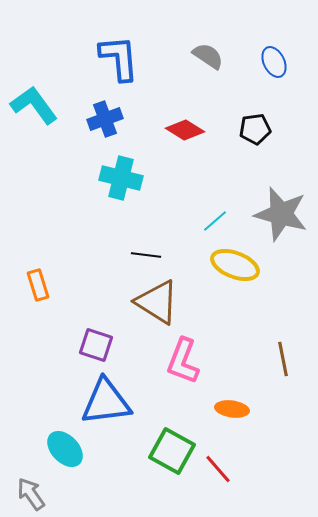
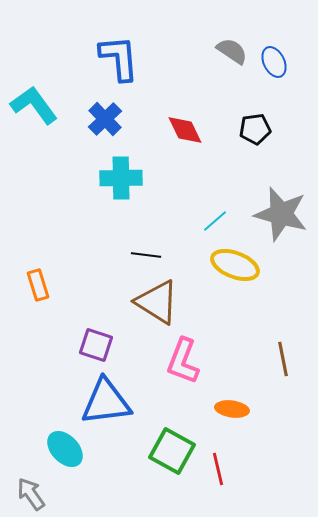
gray semicircle: moved 24 px right, 5 px up
blue cross: rotated 24 degrees counterclockwise
red diamond: rotated 33 degrees clockwise
cyan cross: rotated 15 degrees counterclockwise
red line: rotated 28 degrees clockwise
